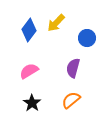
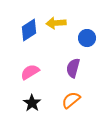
yellow arrow: rotated 42 degrees clockwise
blue diamond: rotated 20 degrees clockwise
pink semicircle: moved 1 px right, 1 px down
